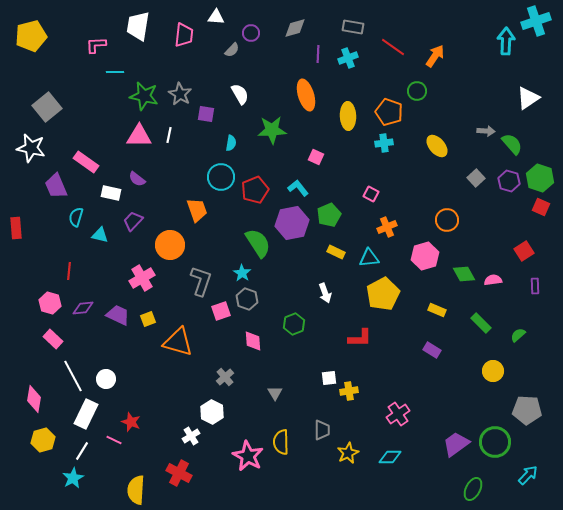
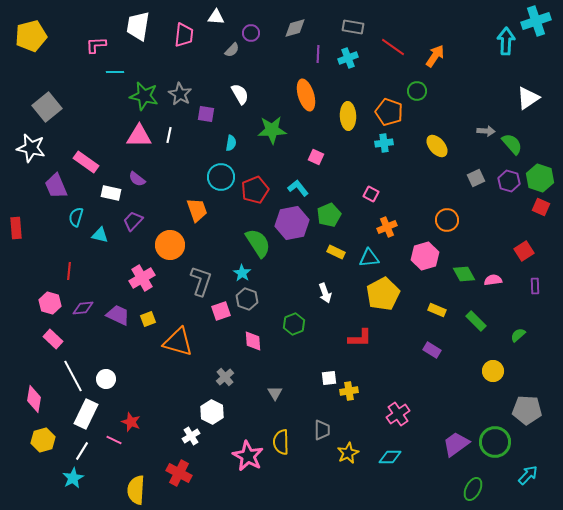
gray square at (476, 178): rotated 18 degrees clockwise
green rectangle at (481, 323): moved 5 px left, 2 px up
